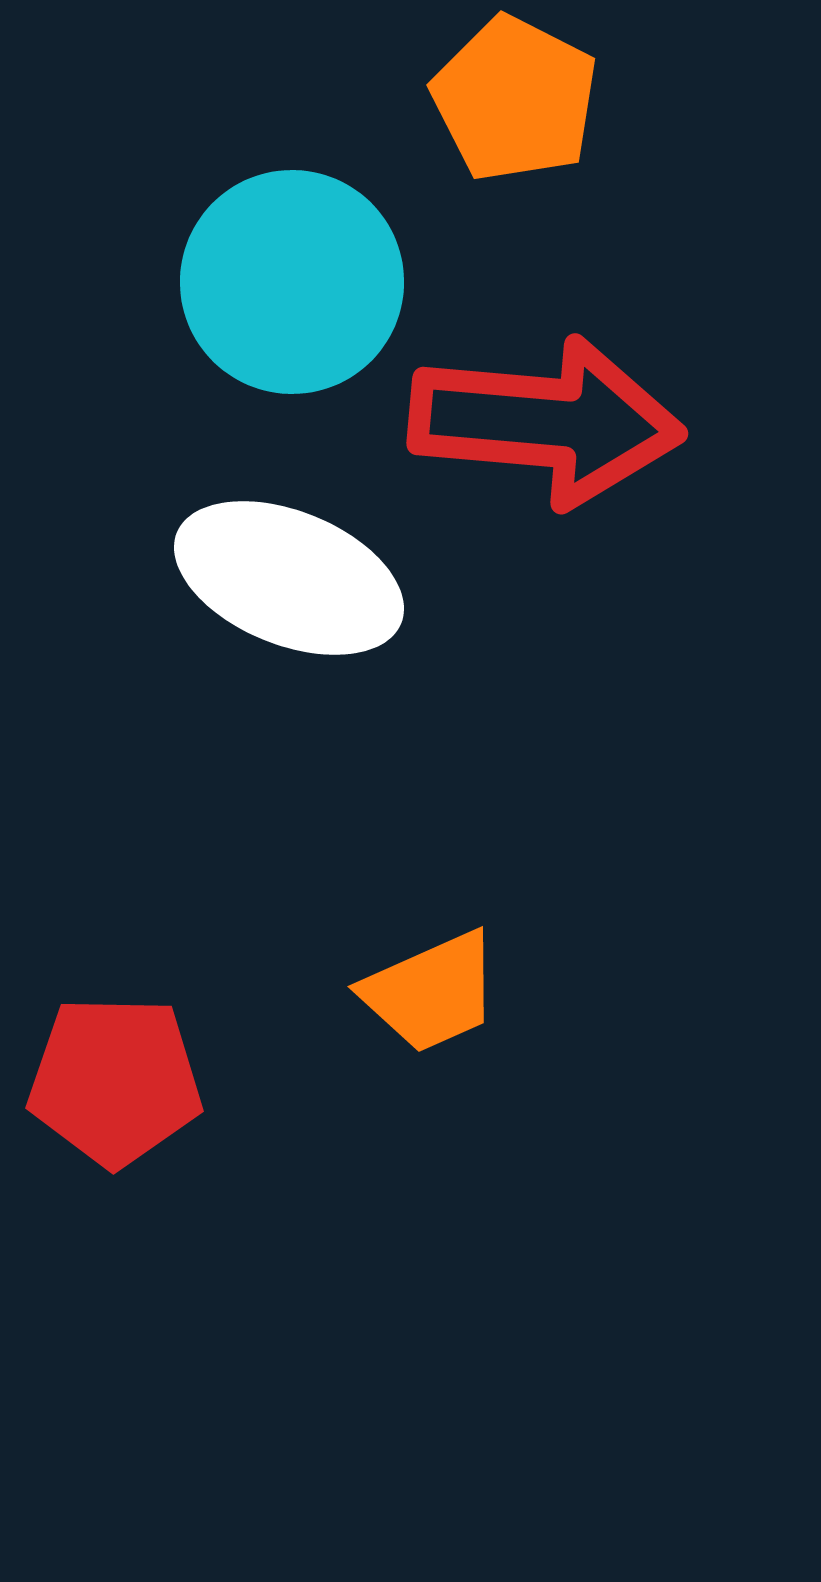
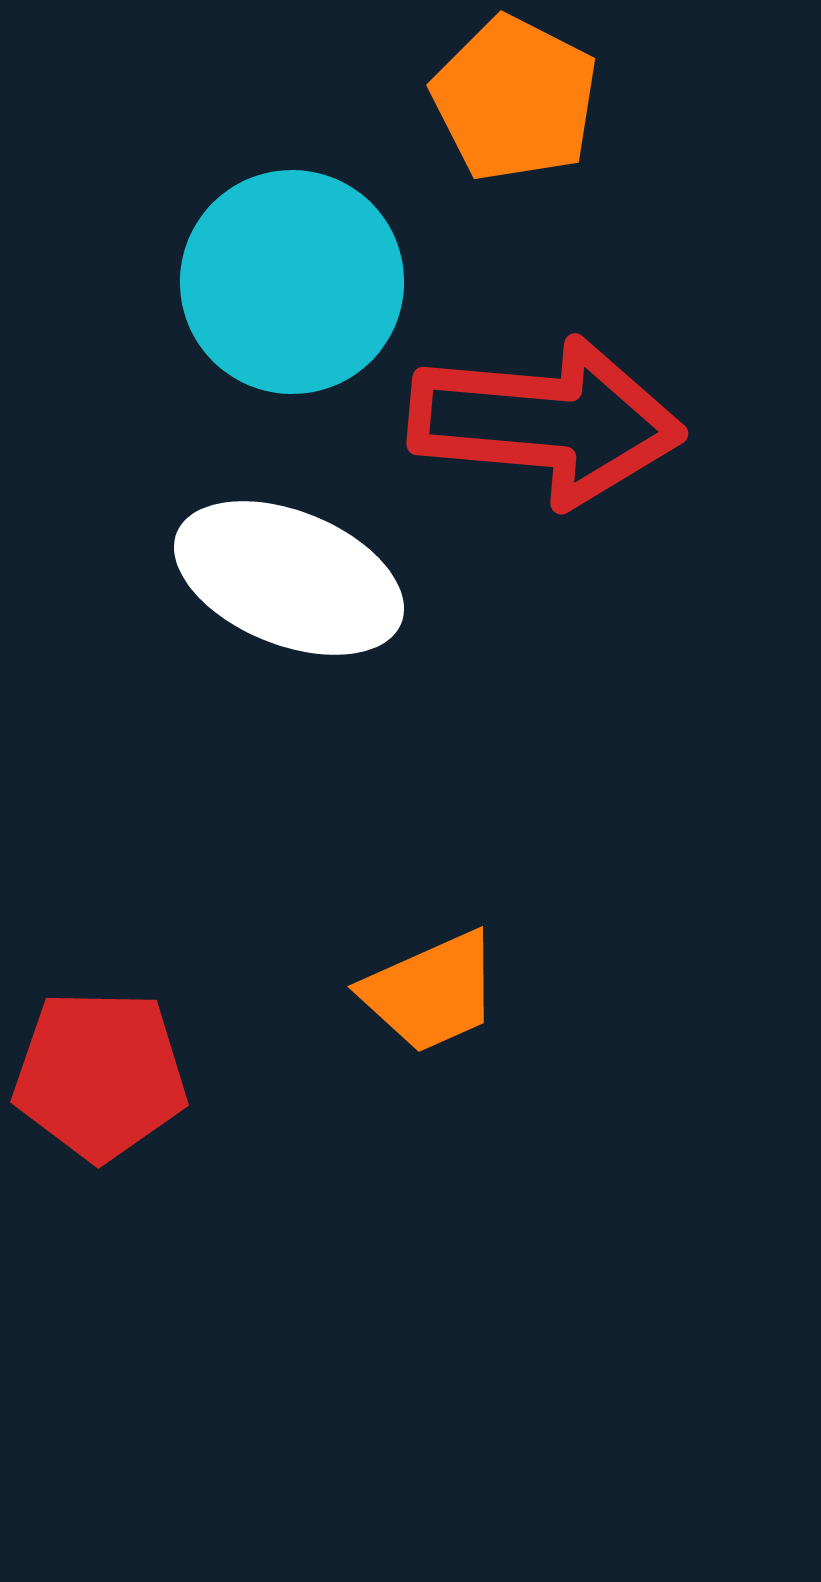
red pentagon: moved 15 px left, 6 px up
